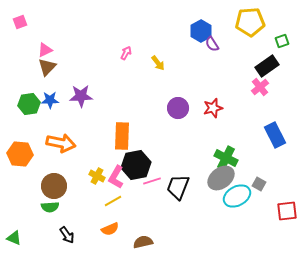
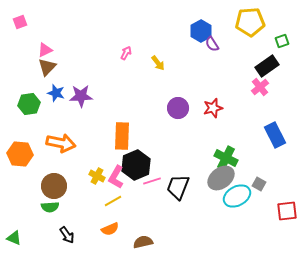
blue star: moved 6 px right, 7 px up; rotated 18 degrees clockwise
black hexagon: rotated 12 degrees counterclockwise
